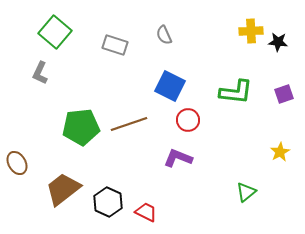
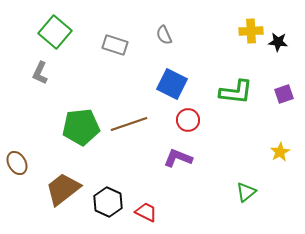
blue square: moved 2 px right, 2 px up
